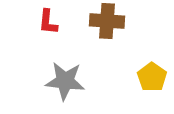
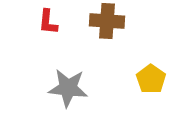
yellow pentagon: moved 1 px left, 2 px down
gray star: moved 3 px right, 7 px down
